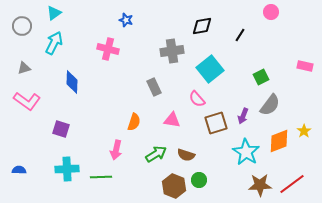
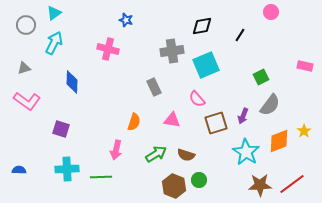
gray circle: moved 4 px right, 1 px up
cyan square: moved 4 px left, 4 px up; rotated 16 degrees clockwise
